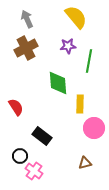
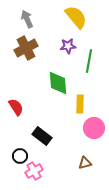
pink cross: rotated 24 degrees clockwise
